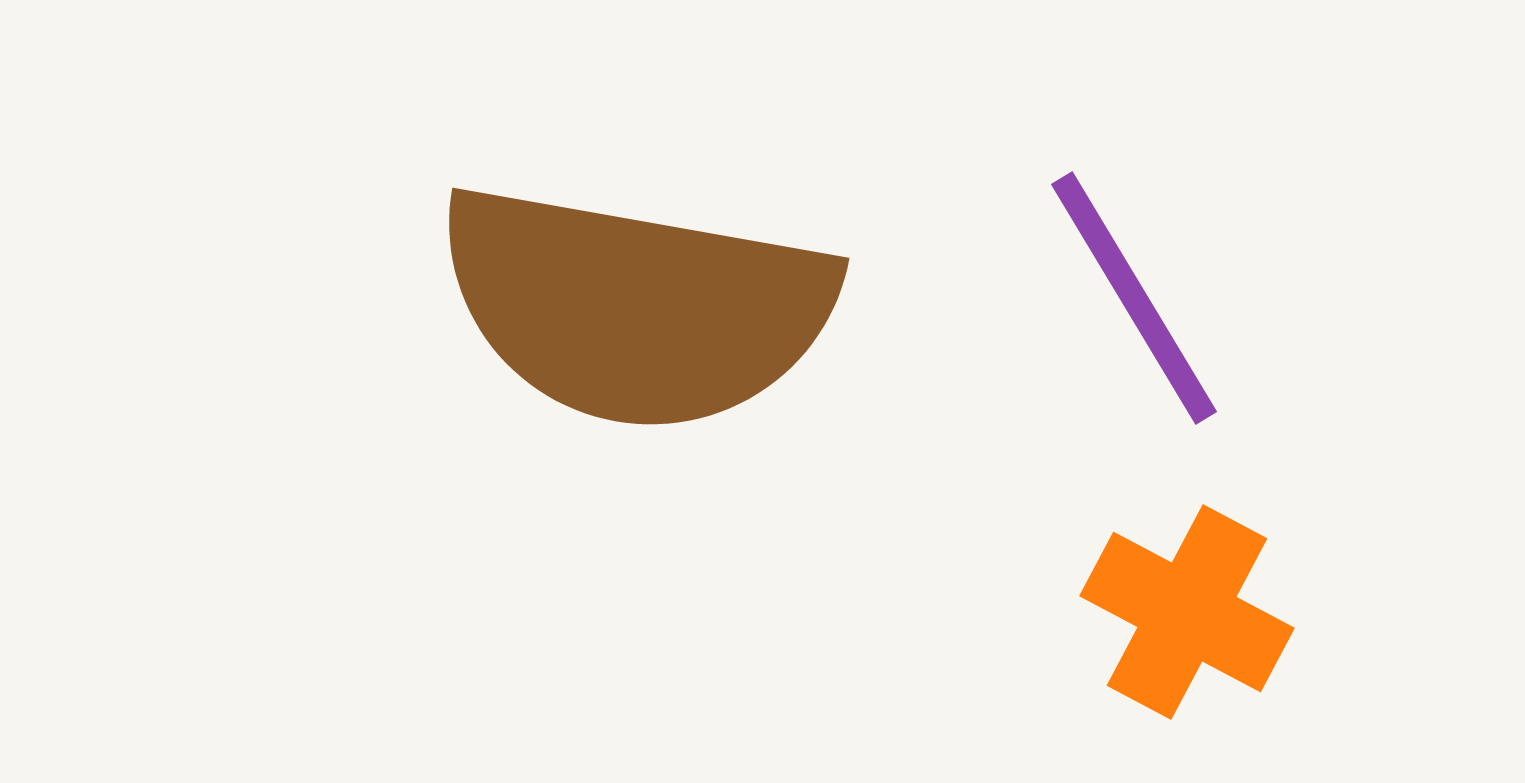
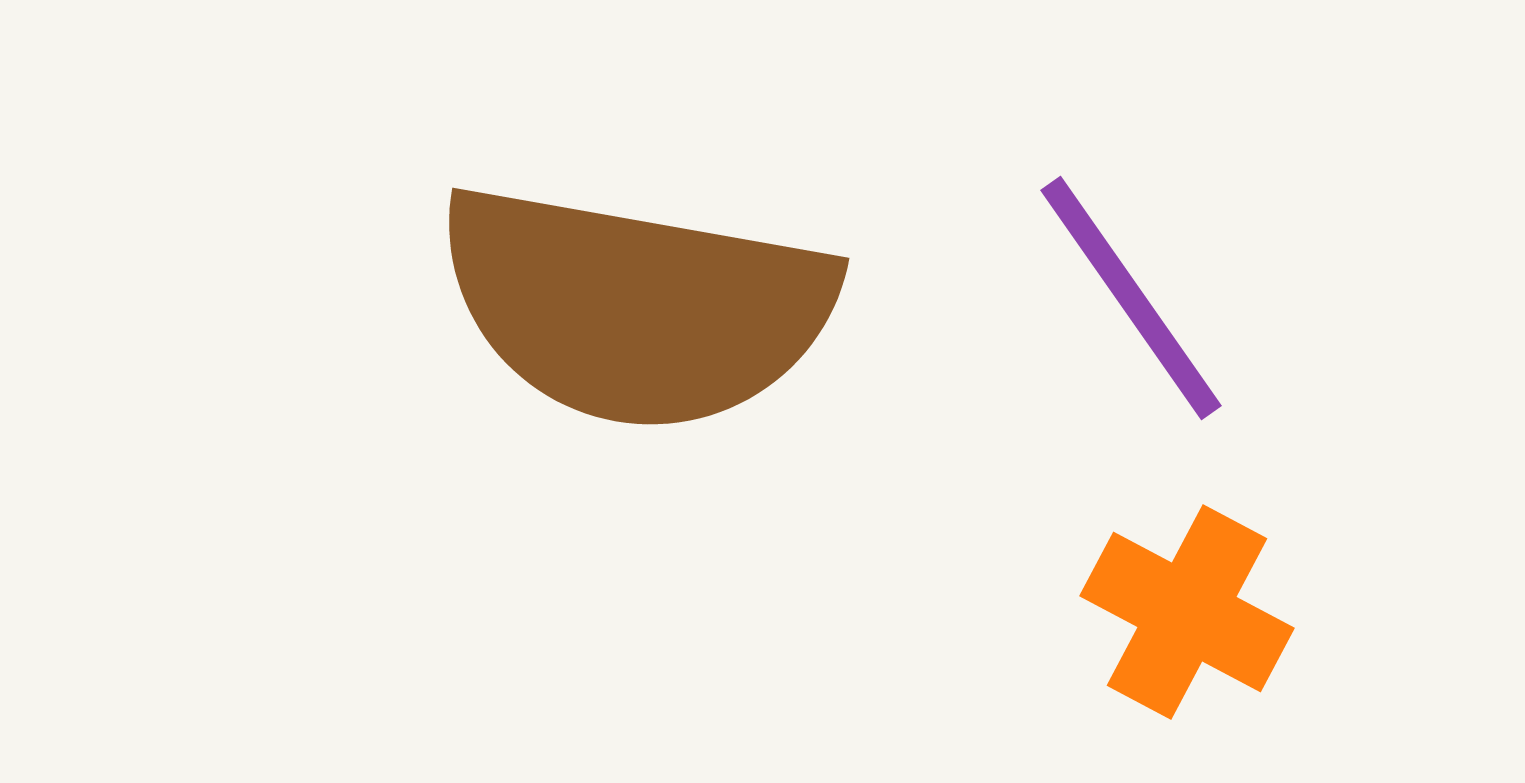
purple line: moved 3 px left; rotated 4 degrees counterclockwise
